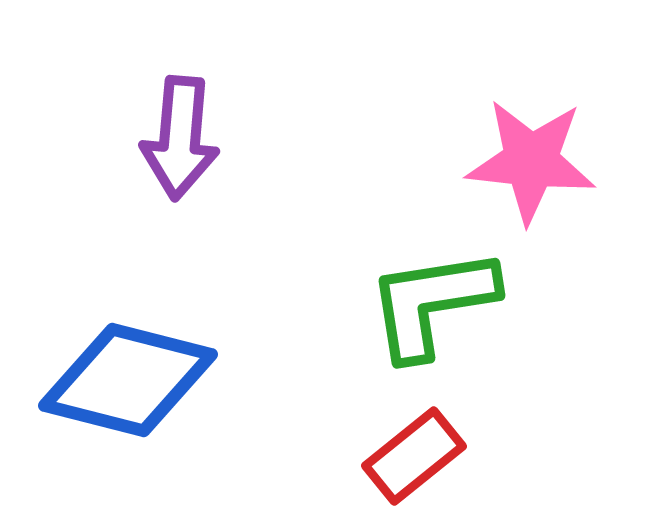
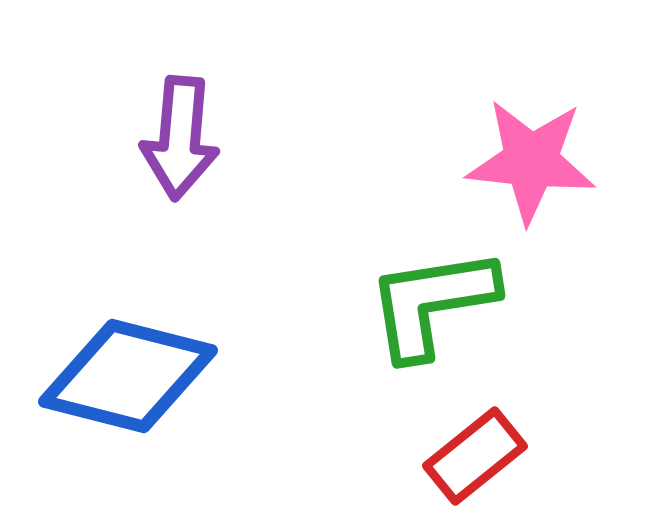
blue diamond: moved 4 px up
red rectangle: moved 61 px right
